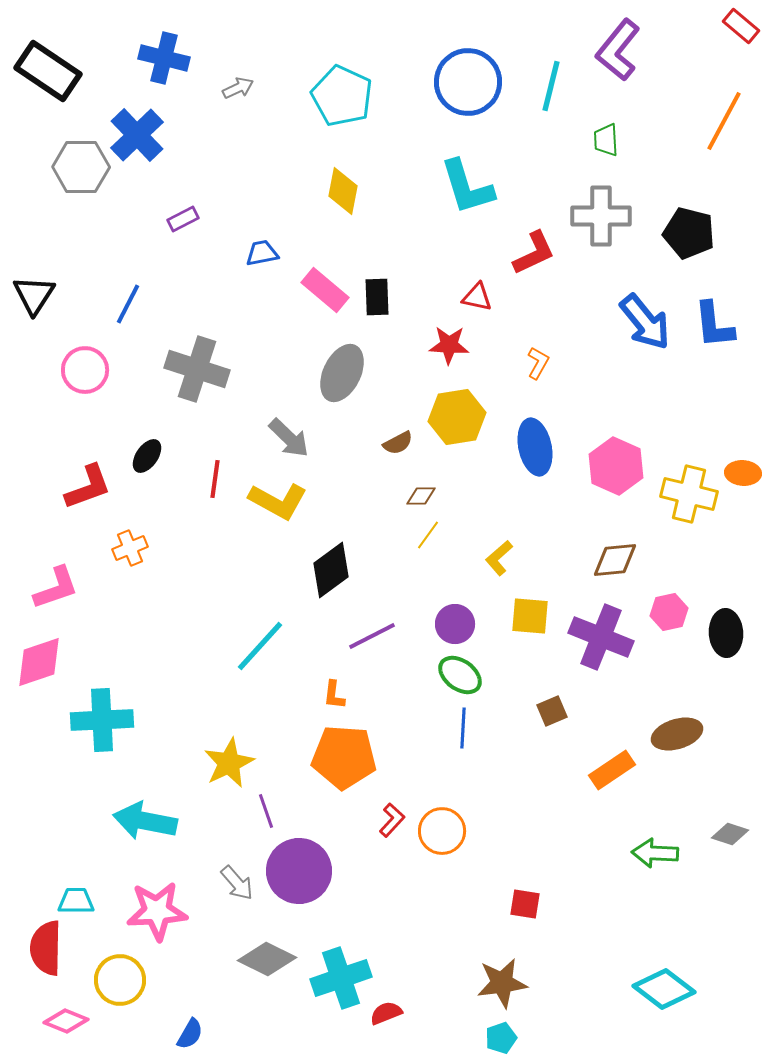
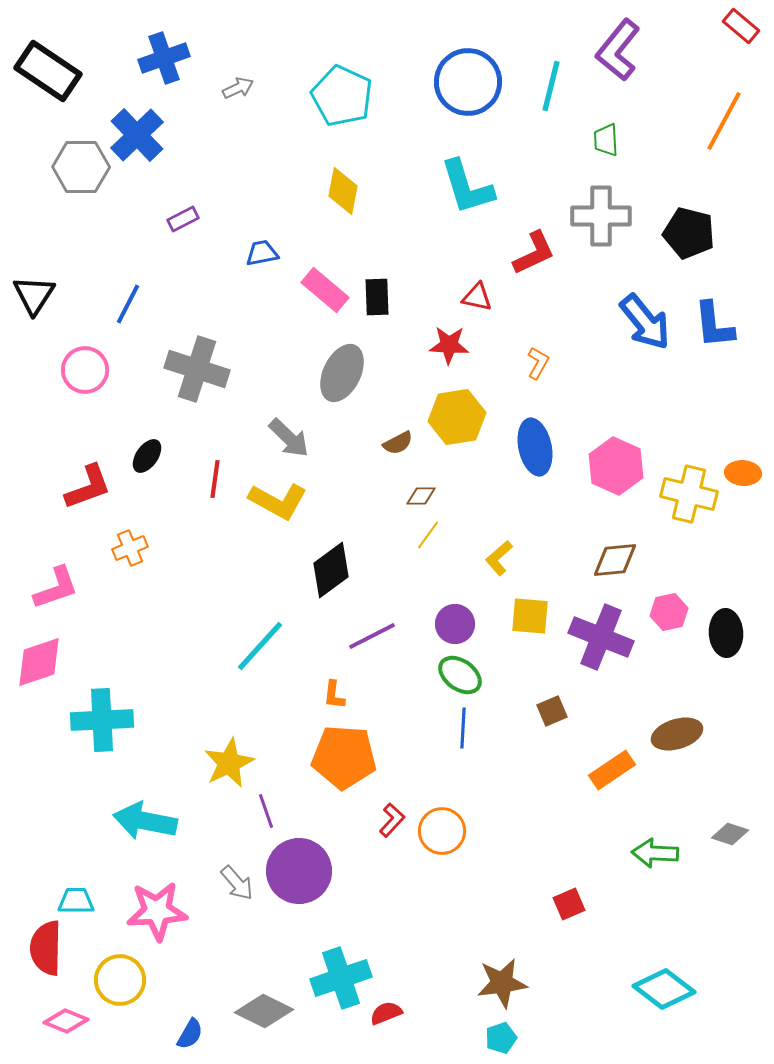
blue cross at (164, 58): rotated 33 degrees counterclockwise
red square at (525, 904): moved 44 px right; rotated 32 degrees counterclockwise
gray diamond at (267, 959): moved 3 px left, 52 px down
